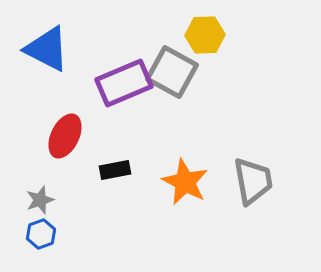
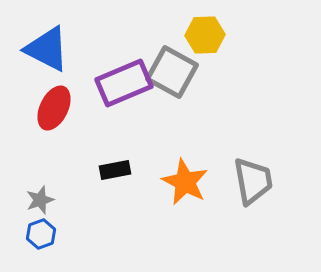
red ellipse: moved 11 px left, 28 px up
